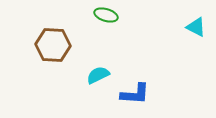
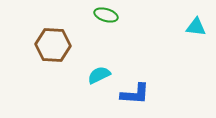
cyan triangle: rotated 20 degrees counterclockwise
cyan semicircle: moved 1 px right
